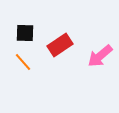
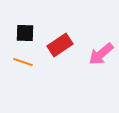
pink arrow: moved 1 px right, 2 px up
orange line: rotated 30 degrees counterclockwise
